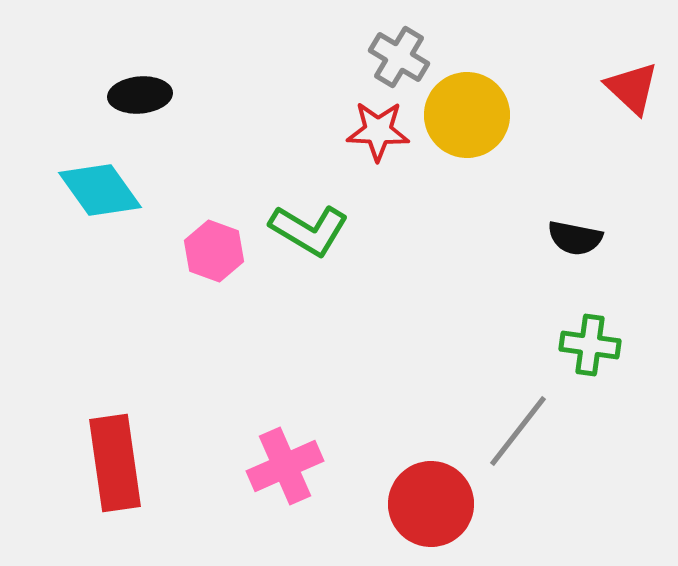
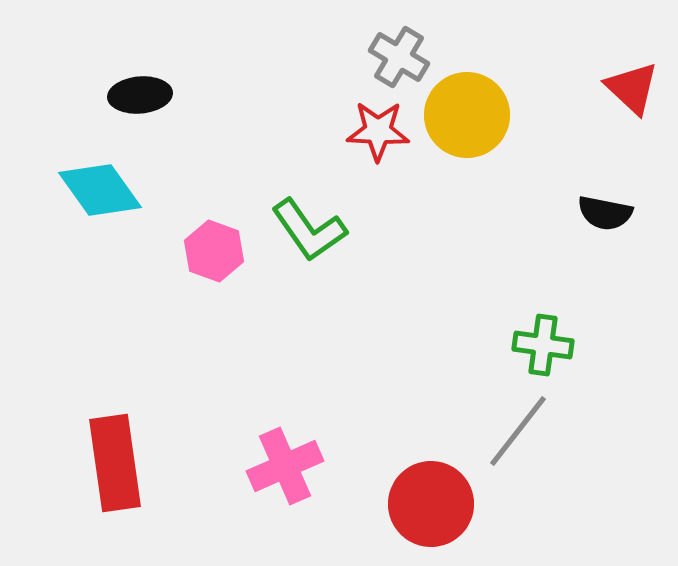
green L-shape: rotated 24 degrees clockwise
black semicircle: moved 30 px right, 25 px up
green cross: moved 47 px left
